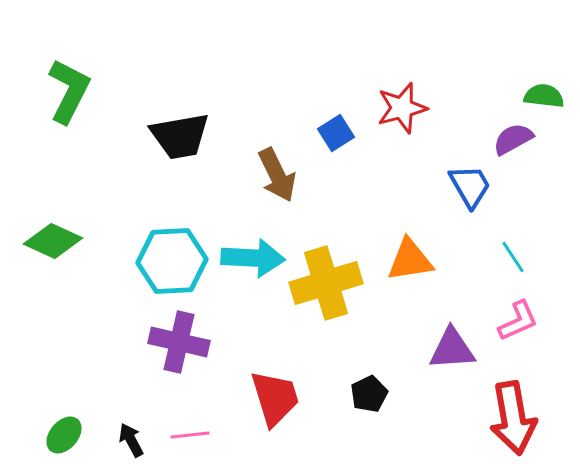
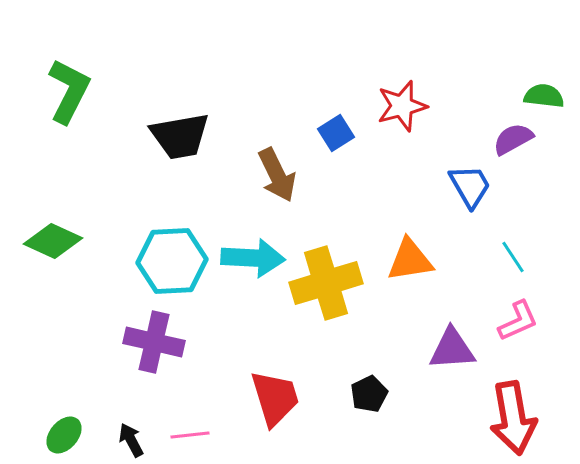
red star: moved 2 px up
purple cross: moved 25 px left
